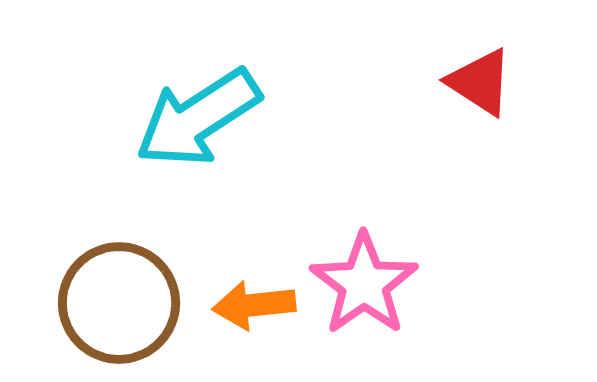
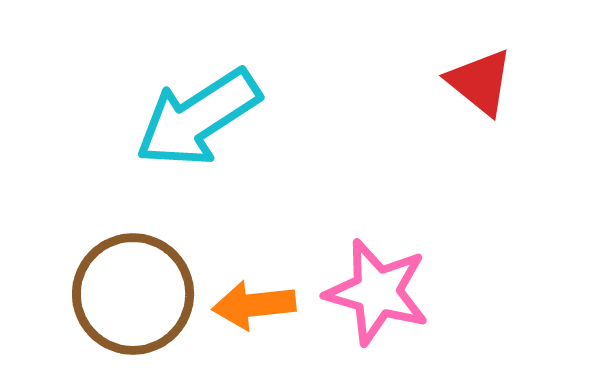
red triangle: rotated 6 degrees clockwise
pink star: moved 13 px right, 8 px down; rotated 21 degrees counterclockwise
brown circle: moved 14 px right, 9 px up
